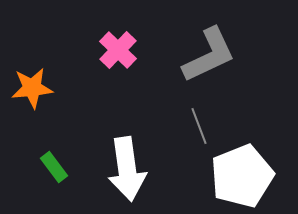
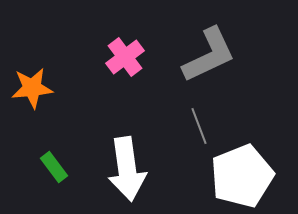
pink cross: moved 7 px right, 7 px down; rotated 9 degrees clockwise
